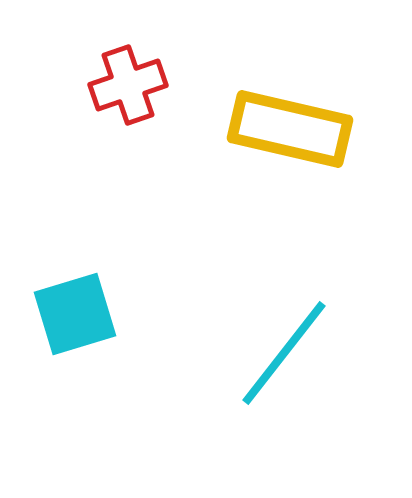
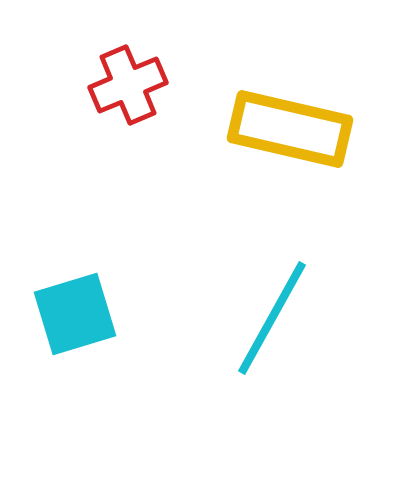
red cross: rotated 4 degrees counterclockwise
cyan line: moved 12 px left, 35 px up; rotated 9 degrees counterclockwise
